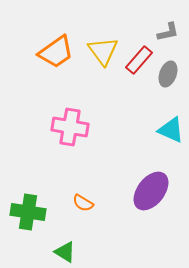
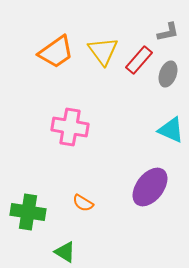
purple ellipse: moved 1 px left, 4 px up
